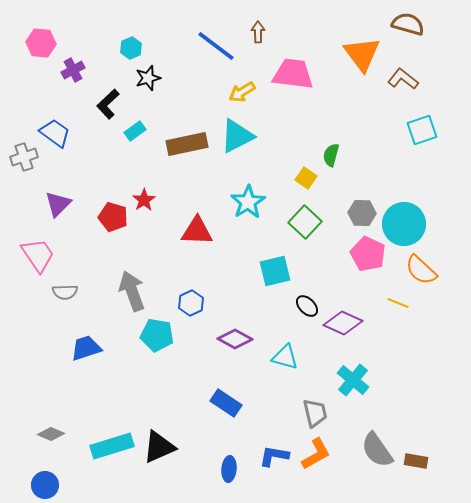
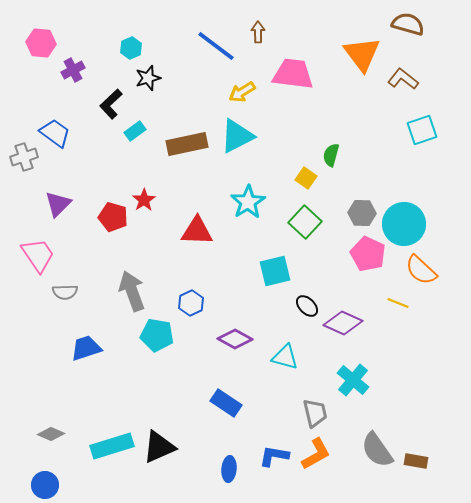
black L-shape at (108, 104): moved 3 px right
